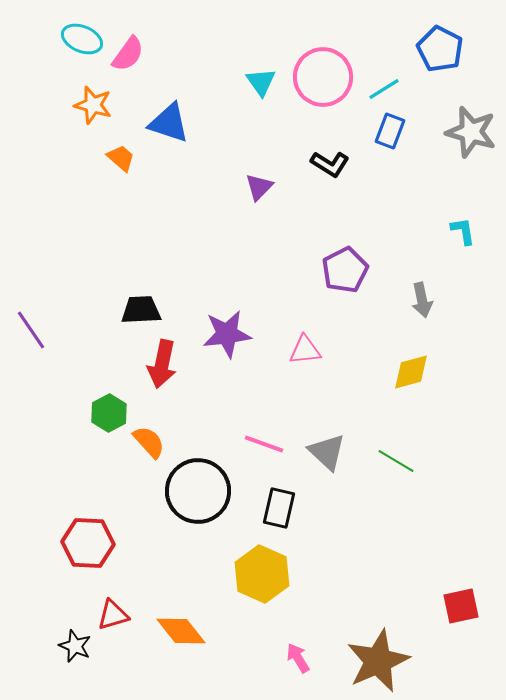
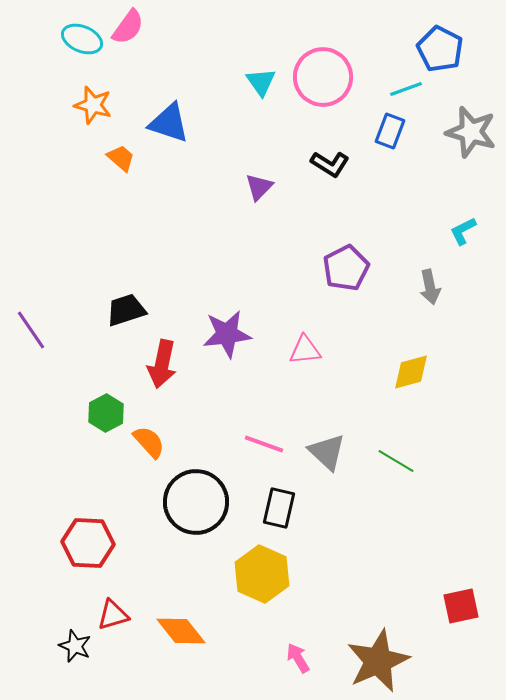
pink semicircle: moved 27 px up
cyan line: moved 22 px right; rotated 12 degrees clockwise
cyan L-shape: rotated 108 degrees counterclockwise
purple pentagon: moved 1 px right, 2 px up
gray arrow: moved 8 px right, 13 px up
black trapezoid: moved 15 px left; rotated 15 degrees counterclockwise
green hexagon: moved 3 px left
black circle: moved 2 px left, 11 px down
